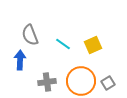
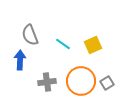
gray square: moved 1 px left
